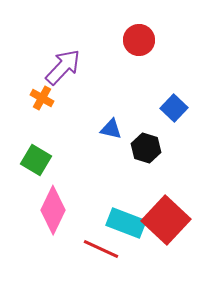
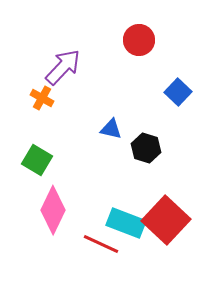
blue square: moved 4 px right, 16 px up
green square: moved 1 px right
red line: moved 5 px up
